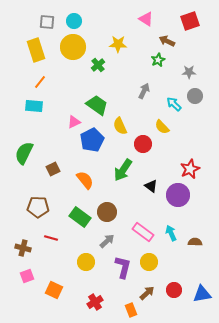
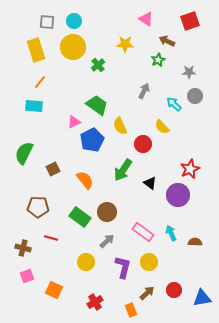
yellow star at (118, 44): moved 7 px right
black triangle at (151, 186): moved 1 px left, 3 px up
blue triangle at (202, 294): moved 4 px down
